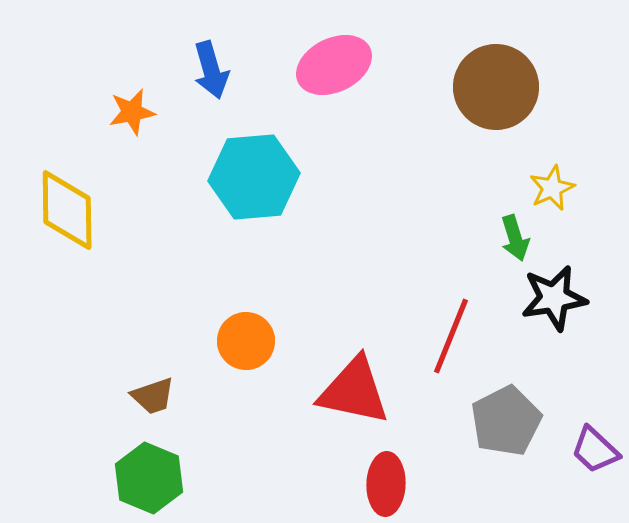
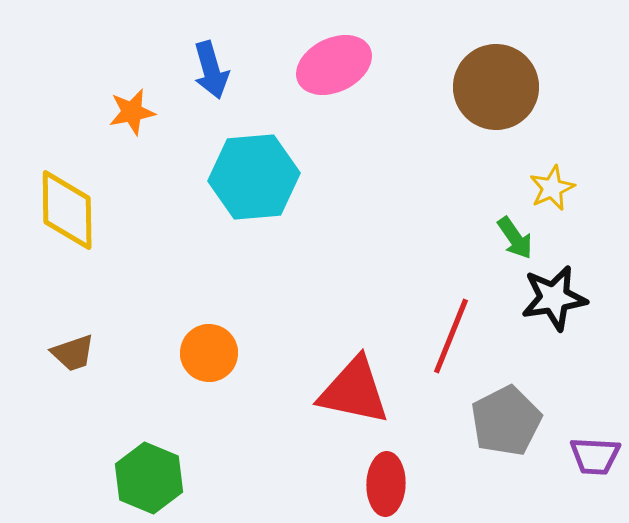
green arrow: rotated 18 degrees counterclockwise
orange circle: moved 37 px left, 12 px down
brown trapezoid: moved 80 px left, 43 px up
purple trapezoid: moved 6 px down; rotated 40 degrees counterclockwise
